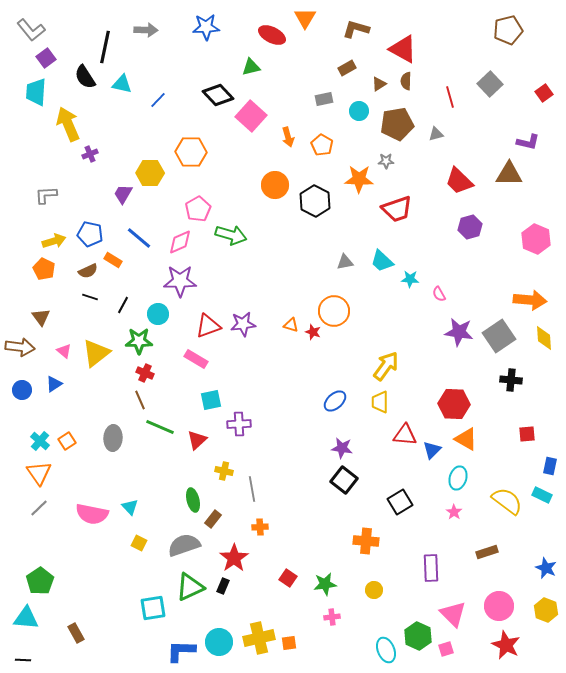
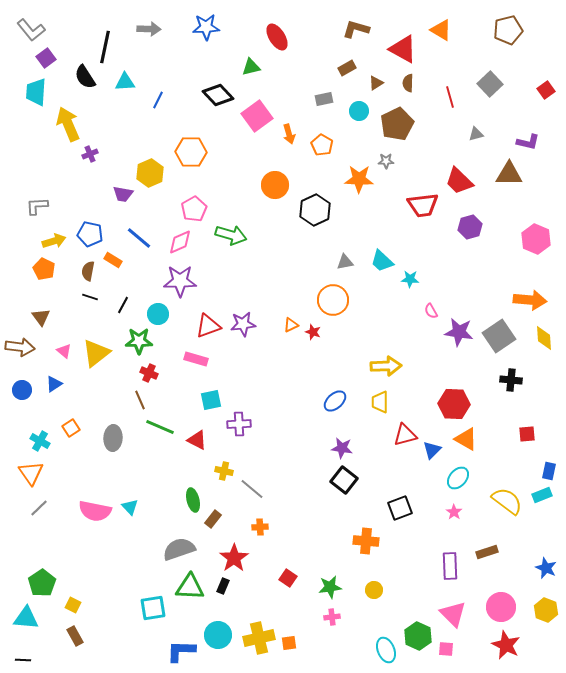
orange triangle at (305, 18): moved 136 px right, 12 px down; rotated 30 degrees counterclockwise
gray arrow at (146, 30): moved 3 px right, 1 px up
red ellipse at (272, 35): moved 5 px right, 2 px down; rotated 32 degrees clockwise
brown semicircle at (406, 81): moved 2 px right, 2 px down
cyan triangle at (122, 84): moved 3 px right, 2 px up; rotated 15 degrees counterclockwise
brown triangle at (379, 84): moved 3 px left, 1 px up
red square at (544, 93): moved 2 px right, 3 px up
blue line at (158, 100): rotated 18 degrees counterclockwise
pink square at (251, 116): moved 6 px right; rotated 12 degrees clockwise
brown pentagon at (397, 124): rotated 16 degrees counterclockwise
gray triangle at (436, 134): moved 40 px right
orange arrow at (288, 137): moved 1 px right, 3 px up
yellow hexagon at (150, 173): rotated 24 degrees counterclockwise
purple trapezoid at (123, 194): rotated 110 degrees counterclockwise
gray L-shape at (46, 195): moved 9 px left, 11 px down
black hexagon at (315, 201): moved 9 px down; rotated 8 degrees clockwise
pink pentagon at (198, 209): moved 4 px left
red trapezoid at (397, 209): moved 26 px right, 4 px up; rotated 12 degrees clockwise
brown semicircle at (88, 271): rotated 126 degrees clockwise
pink semicircle at (439, 294): moved 8 px left, 17 px down
orange circle at (334, 311): moved 1 px left, 11 px up
orange triangle at (291, 325): rotated 42 degrees counterclockwise
pink rectangle at (196, 359): rotated 15 degrees counterclockwise
yellow arrow at (386, 366): rotated 52 degrees clockwise
red cross at (145, 373): moved 4 px right
red triangle at (405, 435): rotated 20 degrees counterclockwise
red triangle at (197, 440): rotated 50 degrees counterclockwise
cyan cross at (40, 441): rotated 12 degrees counterclockwise
orange square at (67, 441): moved 4 px right, 13 px up
blue rectangle at (550, 466): moved 1 px left, 5 px down
orange triangle at (39, 473): moved 8 px left
cyan ellipse at (458, 478): rotated 25 degrees clockwise
gray line at (252, 489): rotated 40 degrees counterclockwise
cyan rectangle at (542, 495): rotated 48 degrees counterclockwise
black square at (400, 502): moved 6 px down; rotated 10 degrees clockwise
pink semicircle at (92, 514): moved 3 px right, 3 px up
yellow square at (139, 543): moved 66 px left, 62 px down
gray semicircle at (184, 545): moved 5 px left, 4 px down
purple rectangle at (431, 568): moved 19 px right, 2 px up
green pentagon at (40, 581): moved 2 px right, 2 px down
green star at (325, 584): moved 5 px right, 3 px down
green triangle at (190, 587): rotated 28 degrees clockwise
pink circle at (499, 606): moved 2 px right, 1 px down
brown rectangle at (76, 633): moved 1 px left, 3 px down
cyan circle at (219, 642): moved 1 px left, 7 px up
pink square at (446, 649): rotated 21 degrees clockwise
